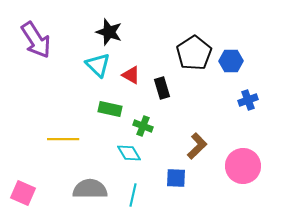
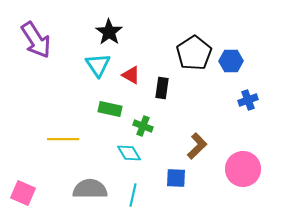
black star: rotated 16 degrees clockwise
cyan triangle: rotated 12 degrees clockwise
black rectangle: rotated 25 degrees clockwise
pink circle: moved 3 px down
